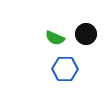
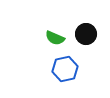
blue hexagon: rotated 15 degrees counterclockwise
